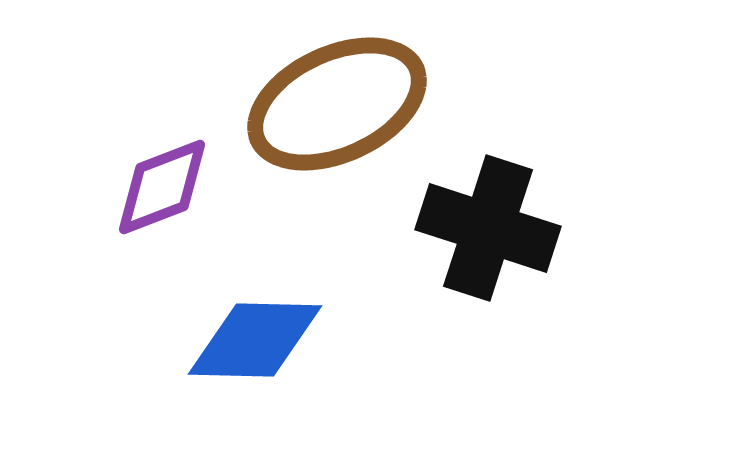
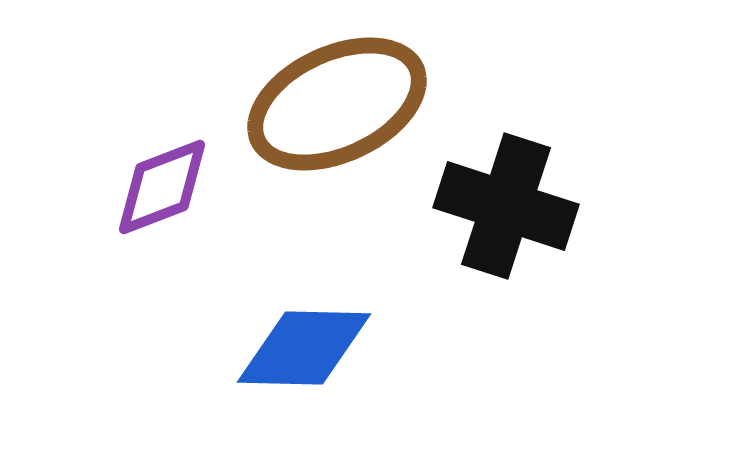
black cross: moved 18 px right, 22 px up
blue diamond: moved 49 px right, 8 px down
